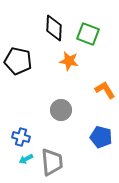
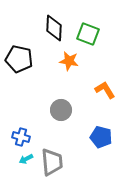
black pentagon: moved 1 px right, 2 px up
